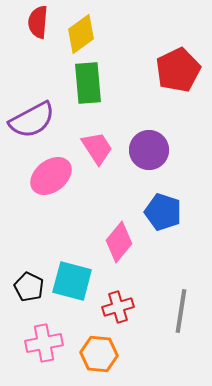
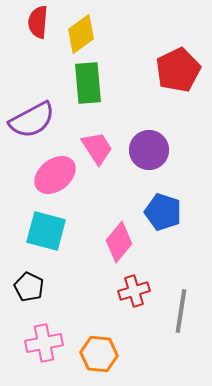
pink ellipse: moved 4 px right, 1 px up
cyan square: moved 26 px left, 50 px up
red cross: moved 16 px right, 16 px up
